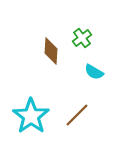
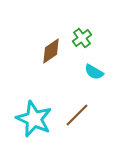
brown diamond: rotated 52 degrees clockwise
cyan star: moved 3 px right, 3 px down; rotated 12 degrees counterclockwise
